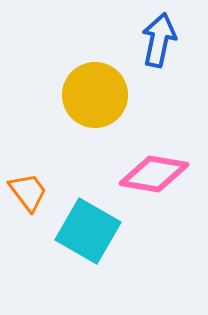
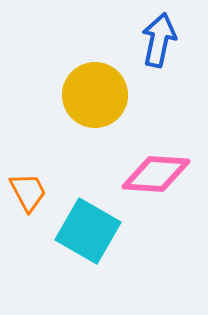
pink diamond: moved 2 px right; rotated 6 degrees counterclockwise
orange trapezoid: rotated 9 degrees clockwise
